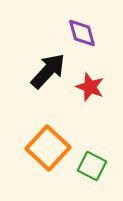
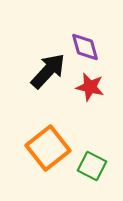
purple diamond: moved 3 px right, 14 px down
red star: rotated 8 degrees counterclockwise
orange square: rotated 9 degrees clockwise
